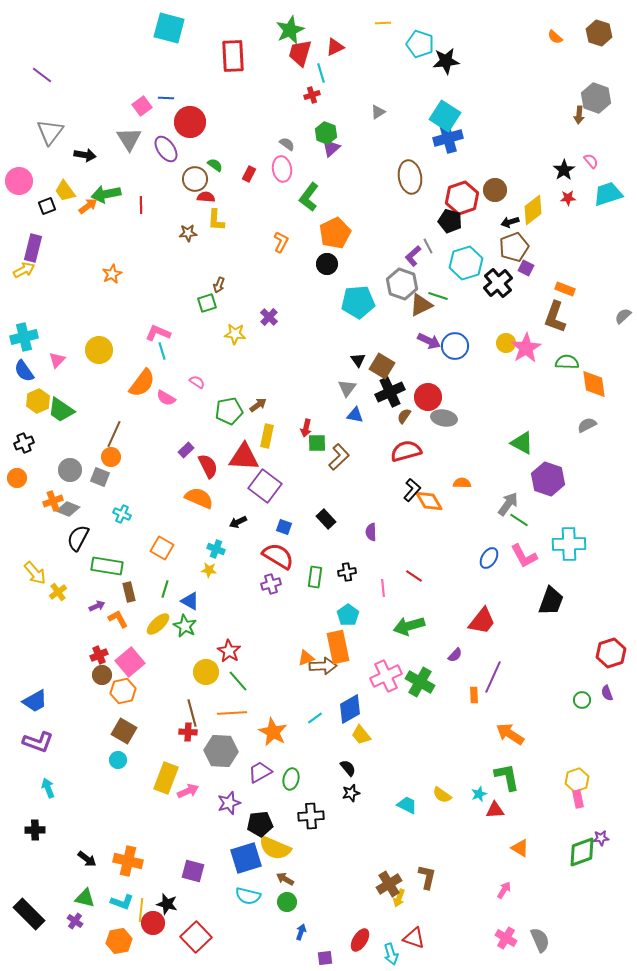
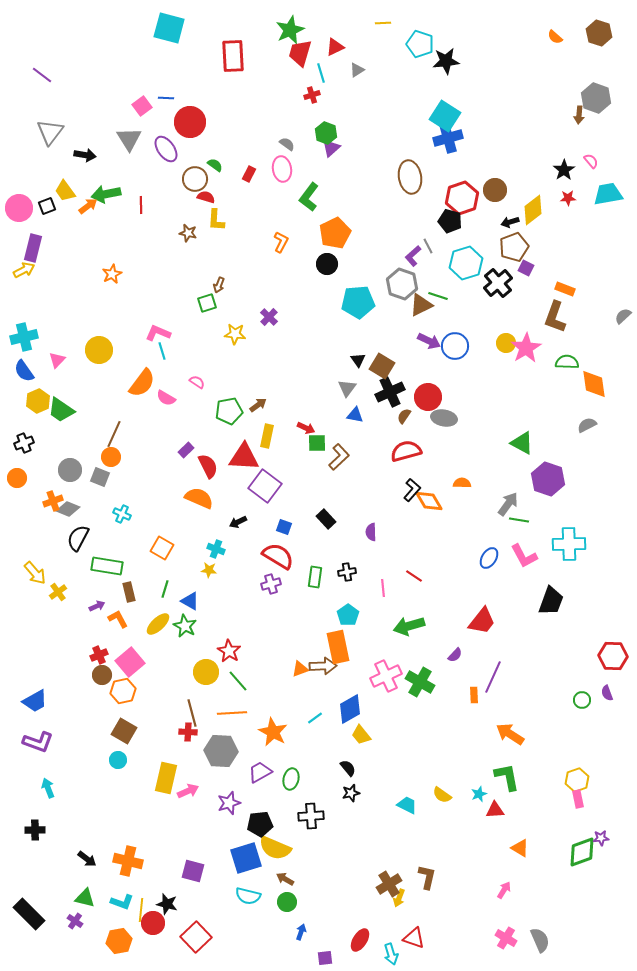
gray triangle at (378, 112): moved 21 px left, 42 px up
pink circle at (19, 181): moved 27 px down
cyan trapezoid at (608, 194): rotated 8 degrees clockwise
red semicircle at (206, 197): rotated 12 degrees clockwise
brown star at (188, 233): rotated 18 degrees clockwise
red arrow at (306, 428): rotated 78 degrees counterclockwise
green line at (519, 520): rotated 24 degrees counterclockwise
red hexagon at (611, 653): moved 2 px right, 3 px down; rotated 20 degrees clockwise
orange triangle at (306, 658): moved 6 px left, 11 px down
yellow rectangle at (166, 778): rotated 8 degrees counterclockwise
